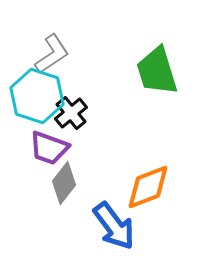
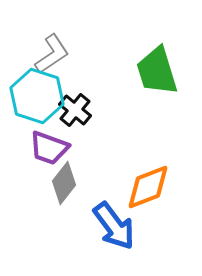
black cross: moved 4 px right, 3 px up; rotated 12 degrees counterclockwise
